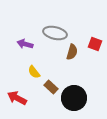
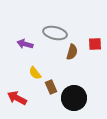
red square: rotated 24 degrees counterclockwise
yellow semicircle: moved 1 px right, 1 px down
brown rectangle: rotated 24 degrees clockwise
